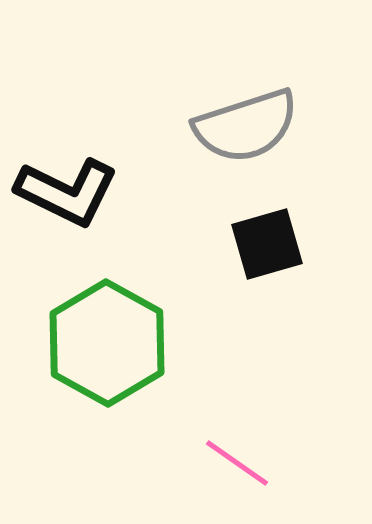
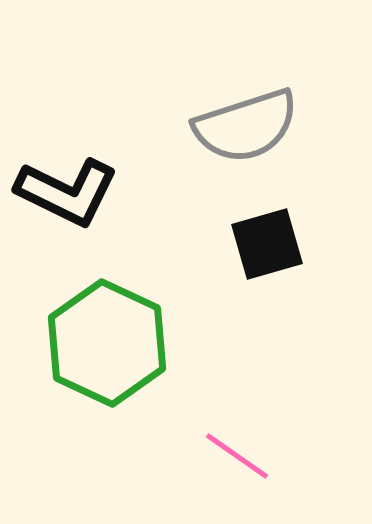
green hexagon: rotated 4 degrees counterclockwise
pink line: moved 7 px up
